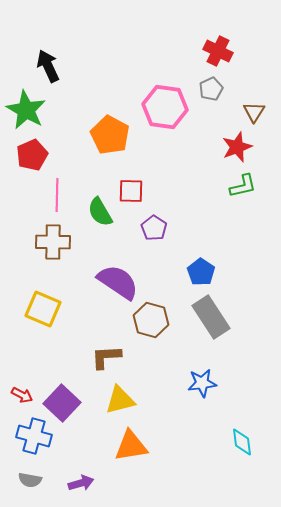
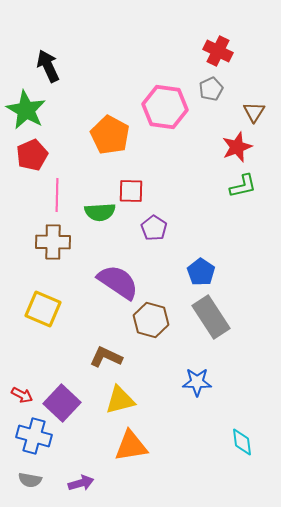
green semicircle: rotated 64 degrees counterclockwise
brown L-shape: rotated 28 degrees clockwise
blue star: moved 5 px left, 1 px up; rotated 8 degrees clockwise
